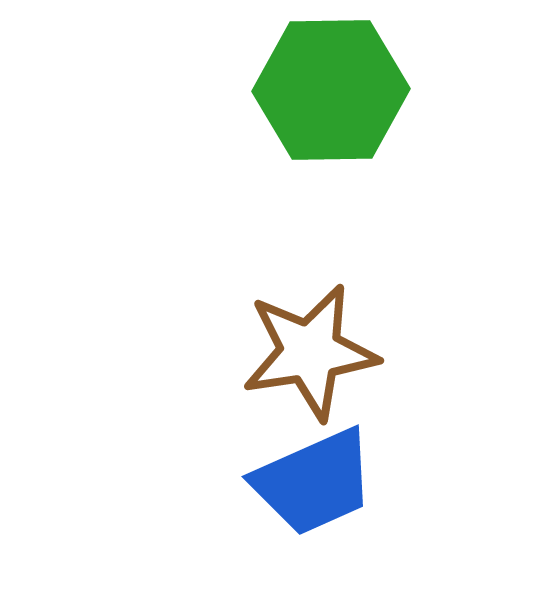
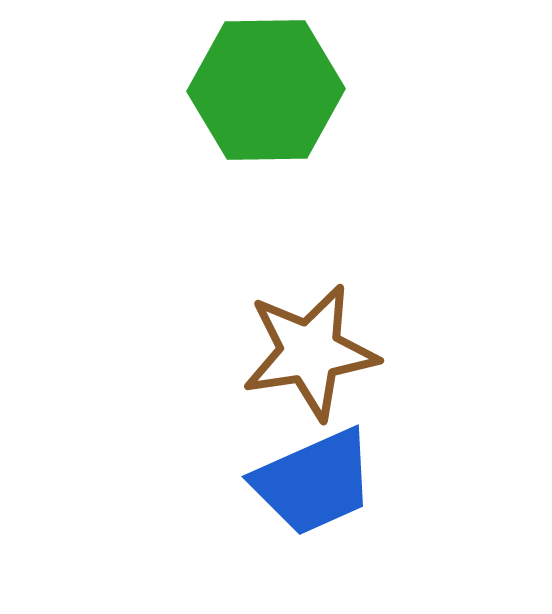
green hexagon: moved 65 px left
